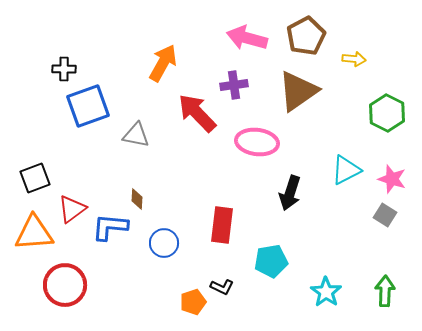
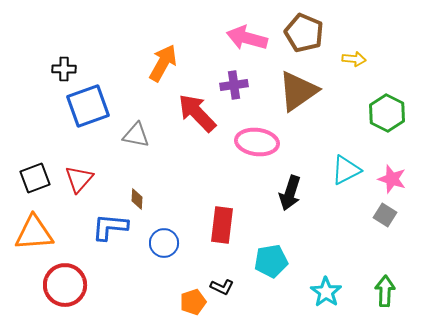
brown pentagon: moved 2 px left, 3 px up; rotated 21 degrees counterclockwise
red triangle: moved 7 px right, 30 px up; rotated 12 degrees counterclockwise
